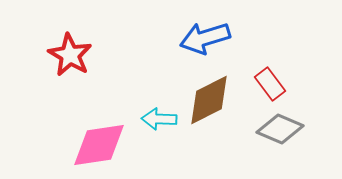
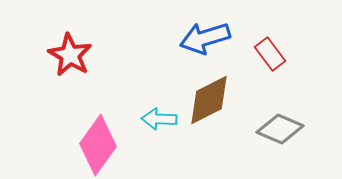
red rectangle: moved 30 px up
pink diamond: moved 1 px left; rotated 46 degrees counterclockwise
